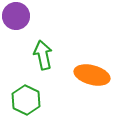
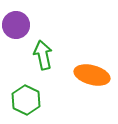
purple circle: moved 9 px down
